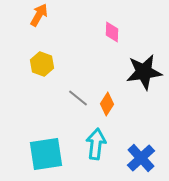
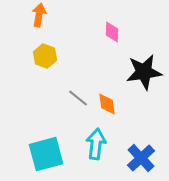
orange arrow: rotated 20 degrees counterclockwise
yellow hexagon: moved 3 px right, 8 px up
orange diamond: rotated 40 degrees counterclockwise
cyan square: rotated 6 degrees counterclockwise
